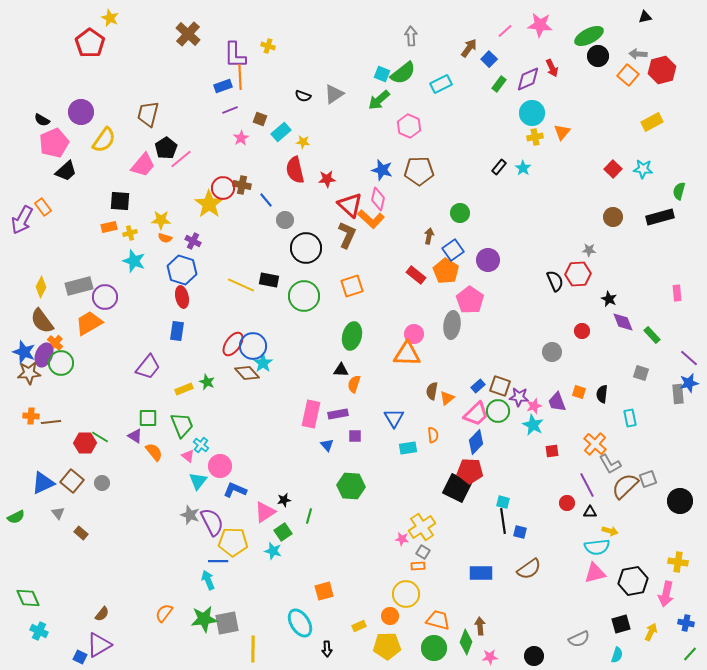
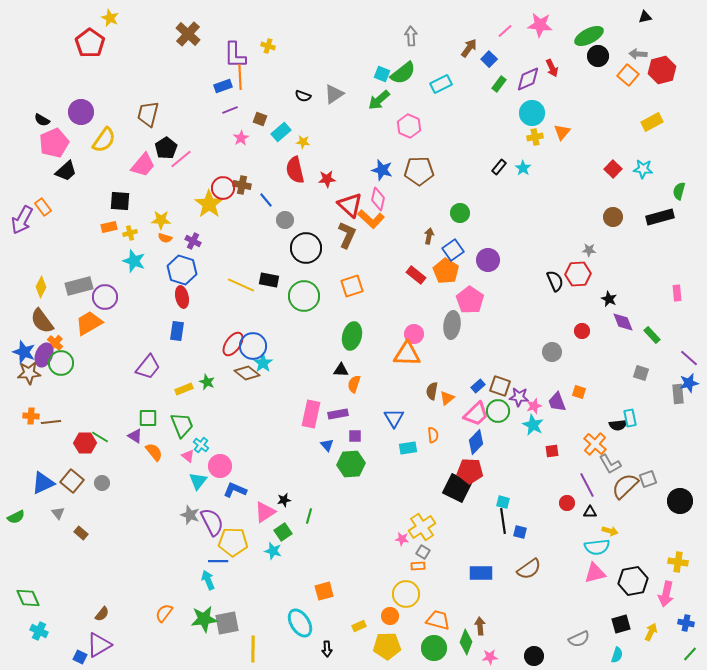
brown diamond at (247, 373): rotated 10 degrees counterclockwise
black semicircle at (602, 394): moved 16 px right, 31 px down; rotated 102 degrees counterclockwise
green hexagon at (351, 486): moved 22 px up; rotated 8 degrees counterclockwise
